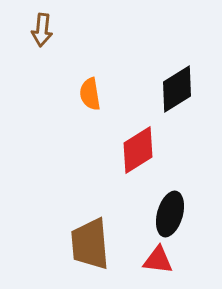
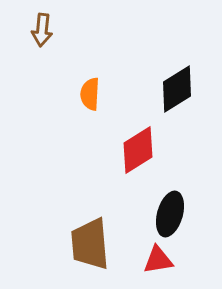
orange semicircle: rotated 12 degrees clockwise
red triangle: rotated 16 degrees counterclockwise
